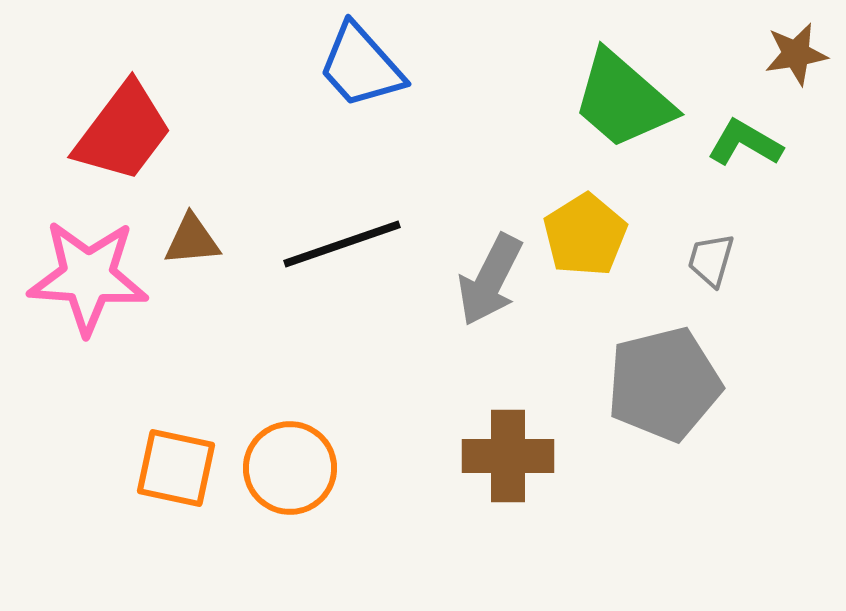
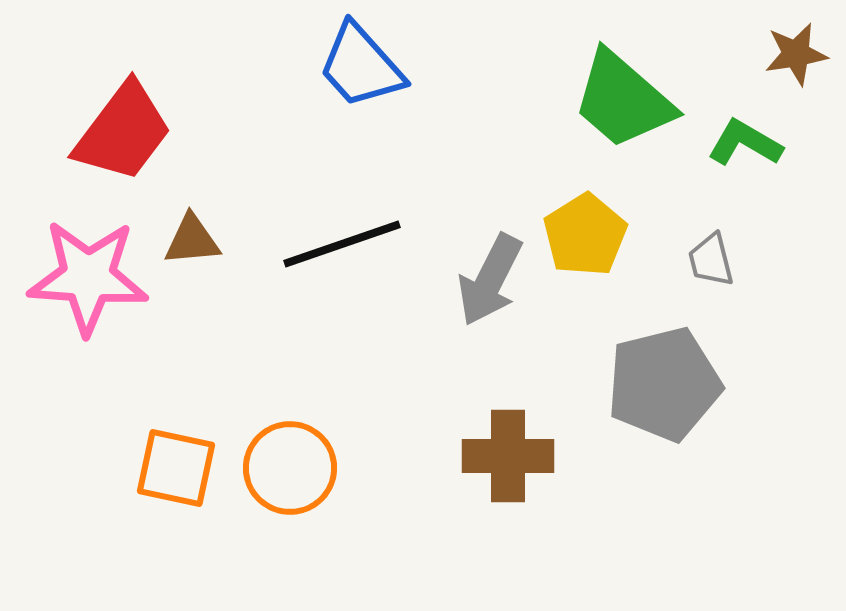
gray trapezoid: rotated 30 degrees counterclockwise
